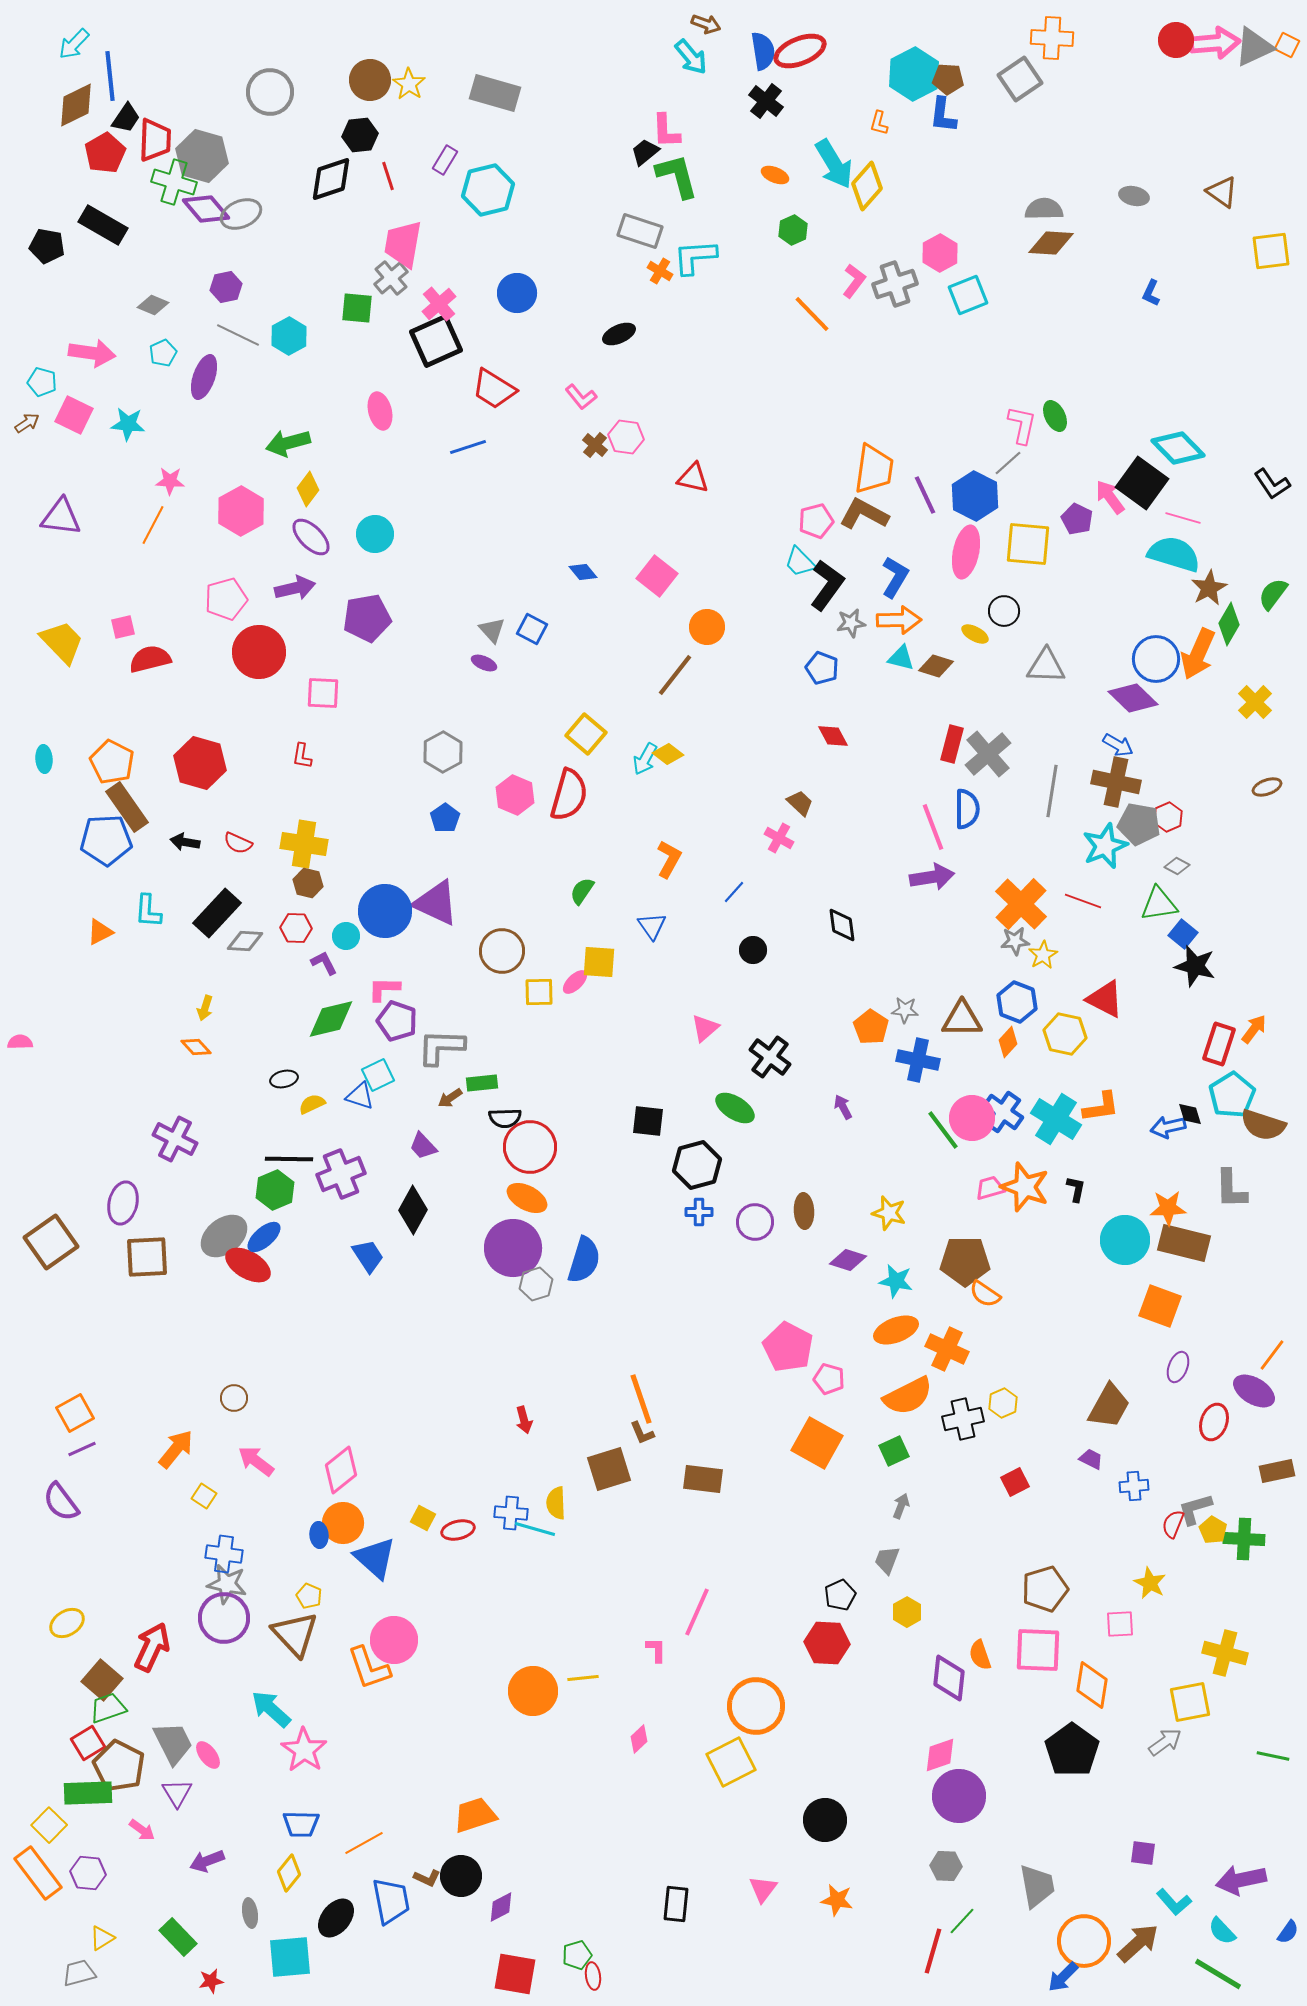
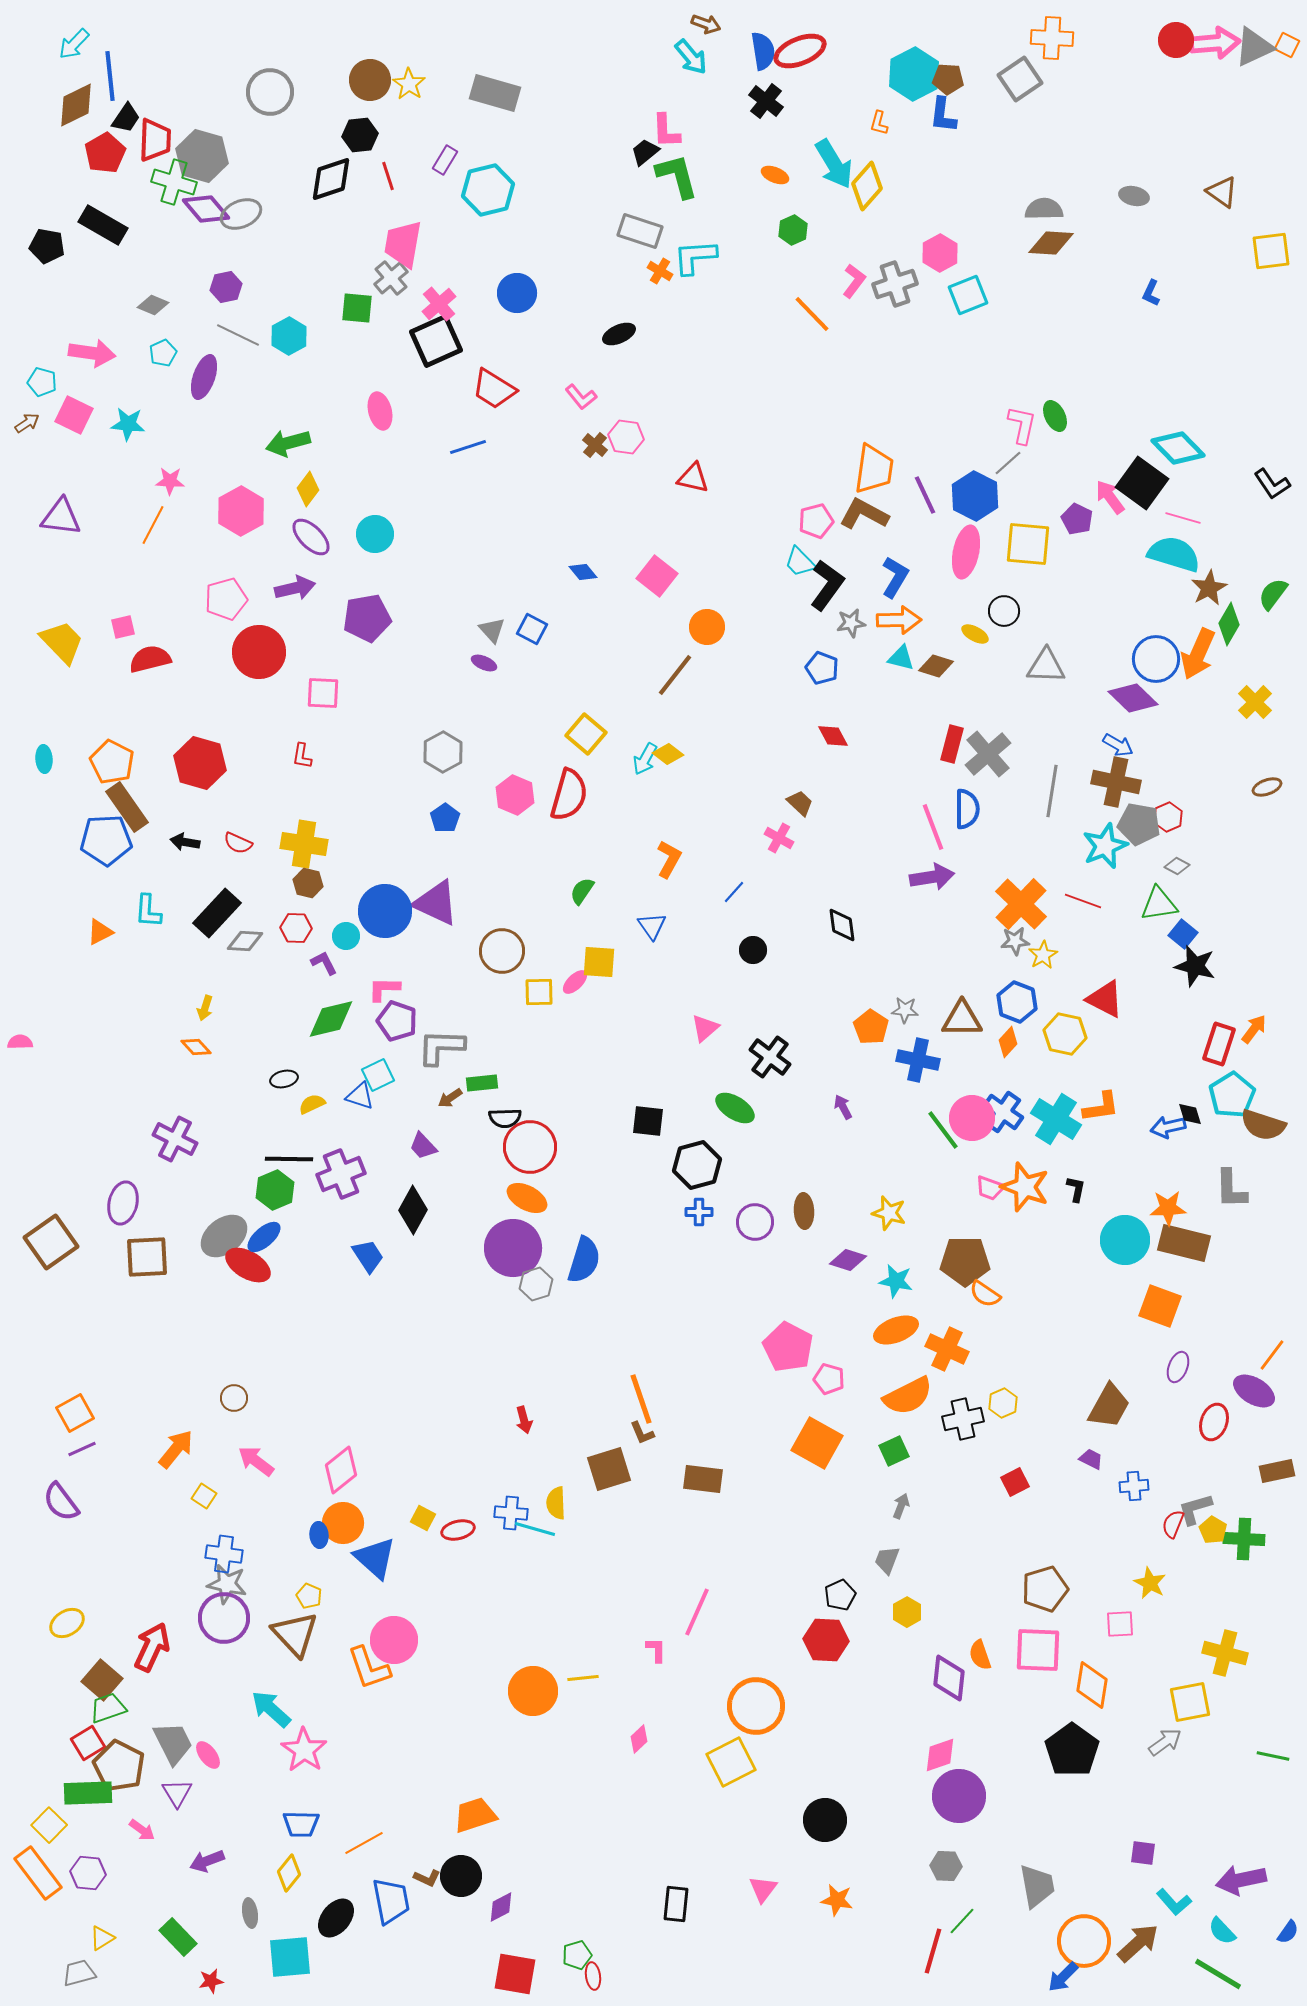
pink trapezoid at (990, 1188): rotated 144 degrees counterclockwise
red hexagon at (827, 1643): moved 1 px left, 3 px up
